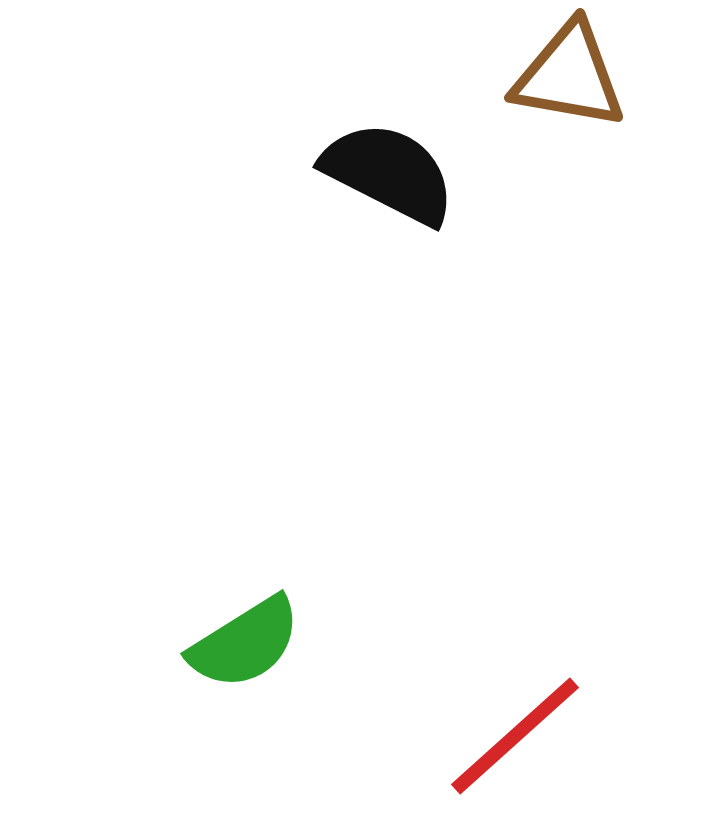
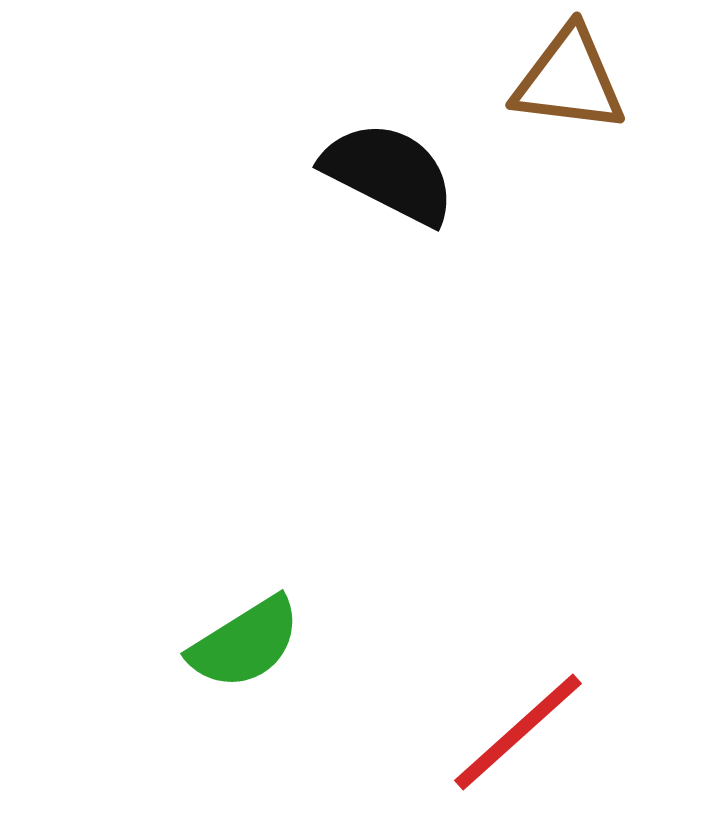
brown triangle: moved 4 px down; rotated 3 degrees counterclockwise
red line: moved 3 px right, 4 px up
